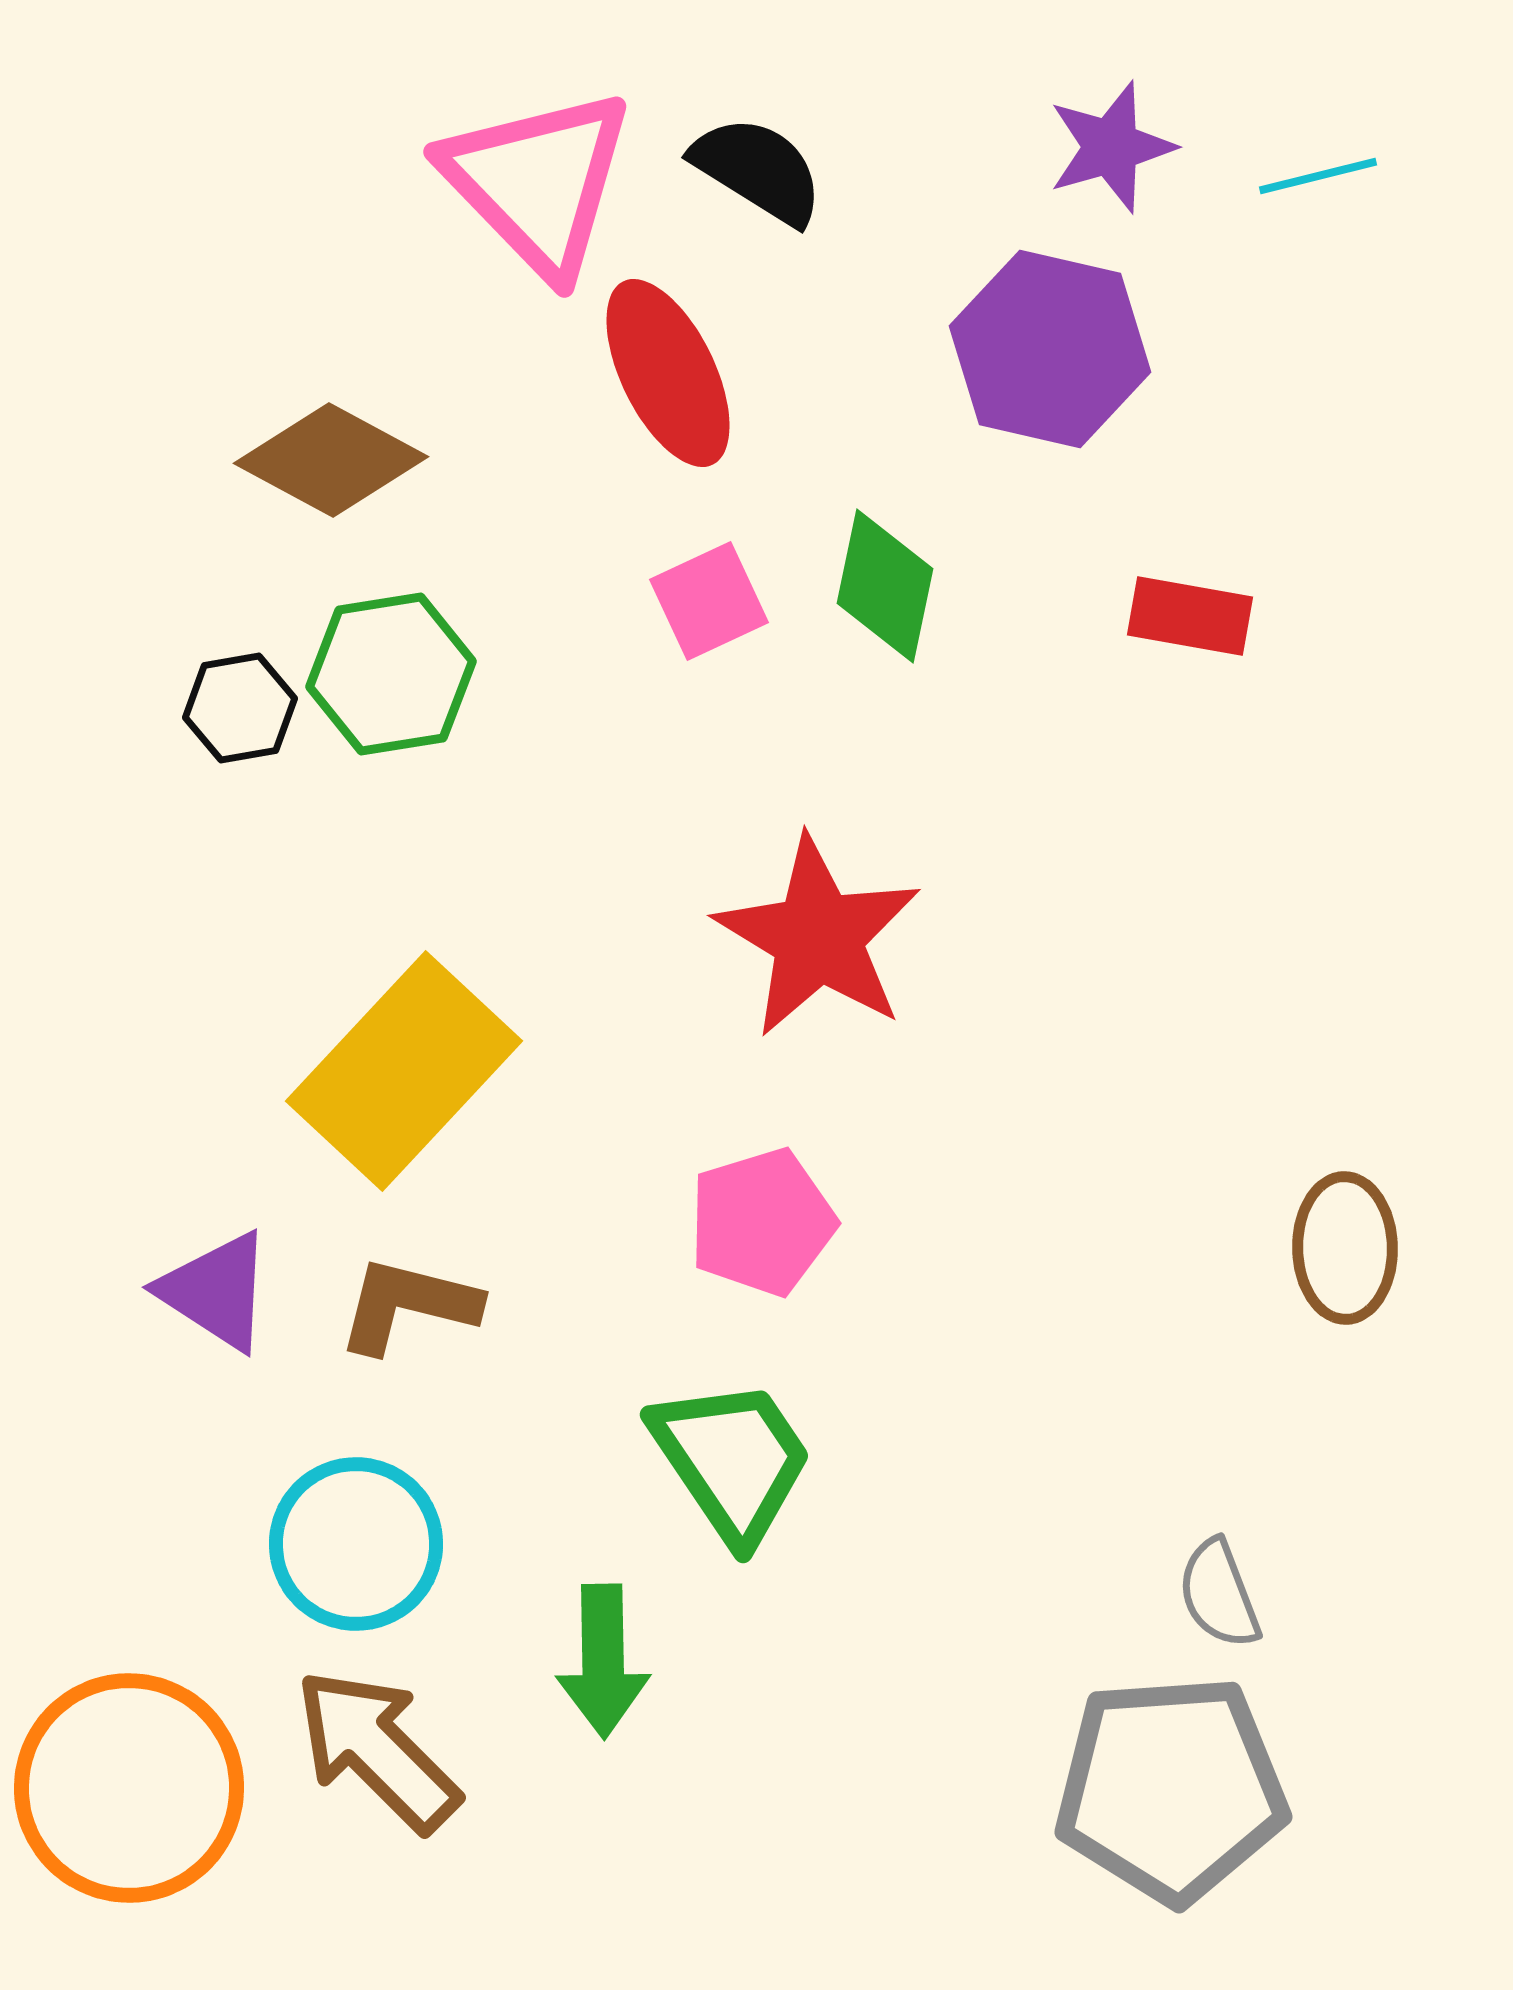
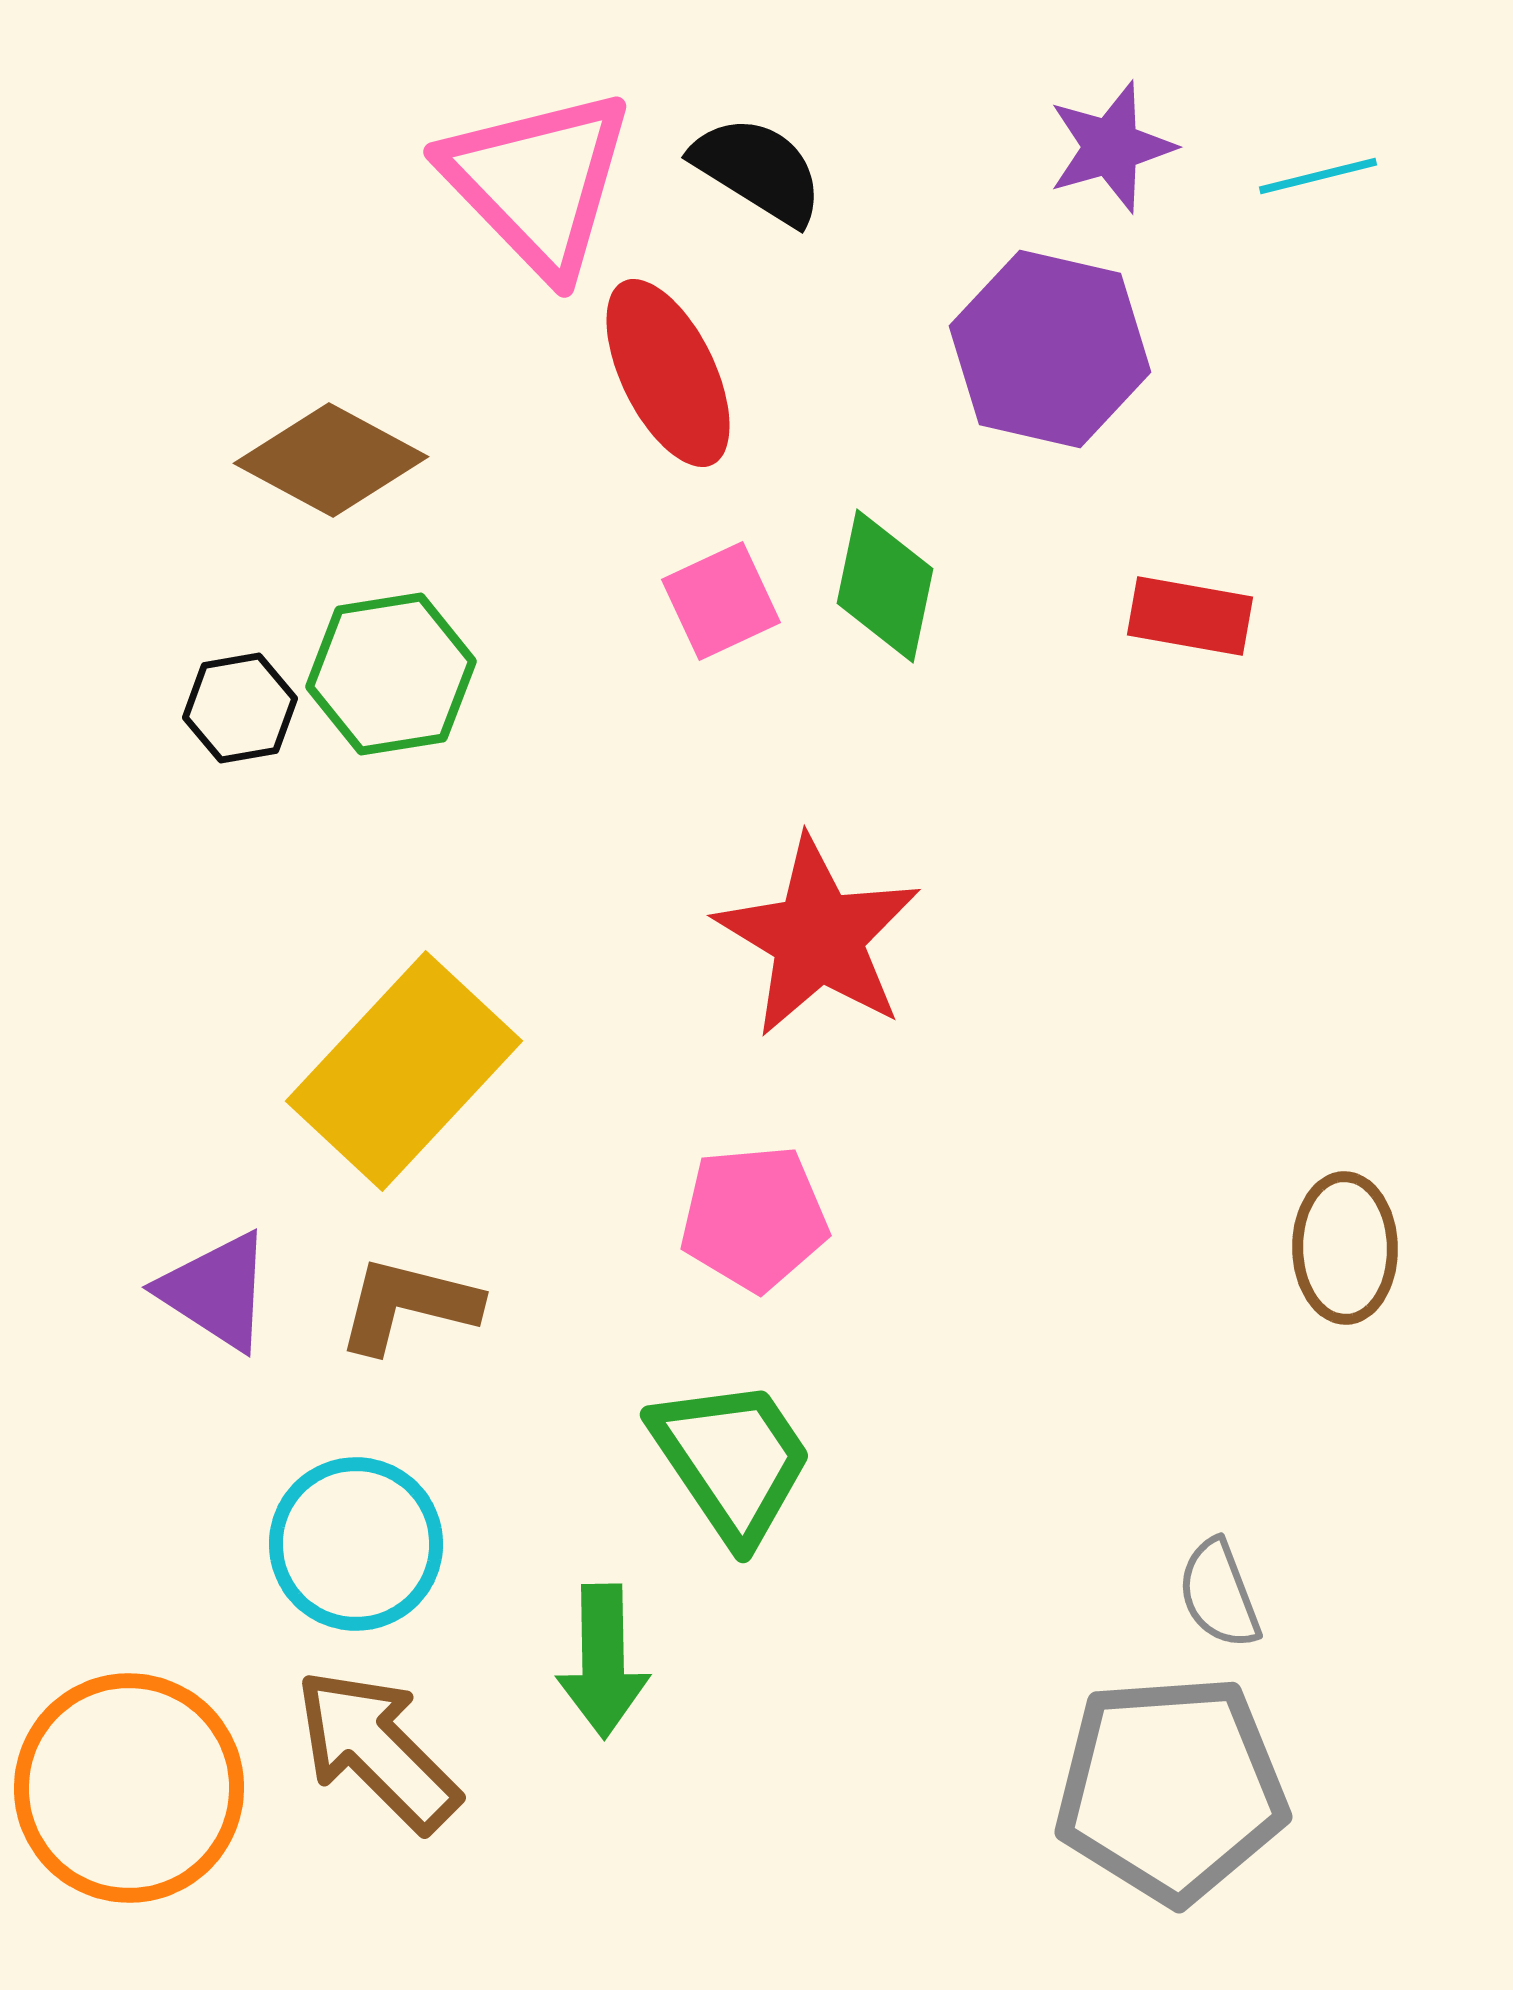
pink square: moved 12 px right
pink pentagon: moved 8 px left, 4 px up; rotated 12 degrees clockwise
